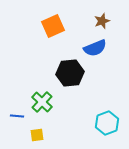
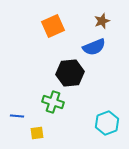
blue semicircle: moved 1 px left, 1 px up
green cross: moved 11 px right; rotated 25 degrees counterclockwise
yellow square: moved 2 px up
